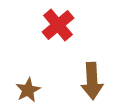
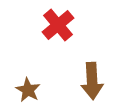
brown star: rotated 15 degrees counterclockwise
